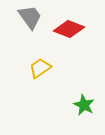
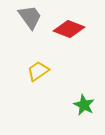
yellow trapezoid: moved 2 px left, 3 px down
